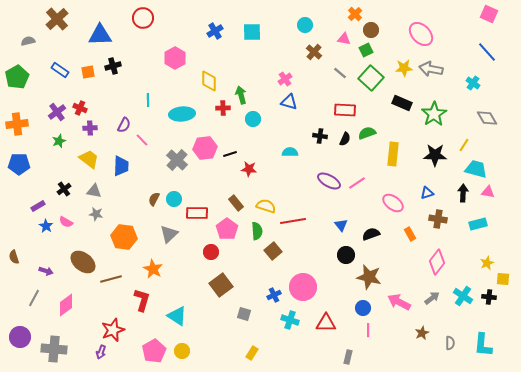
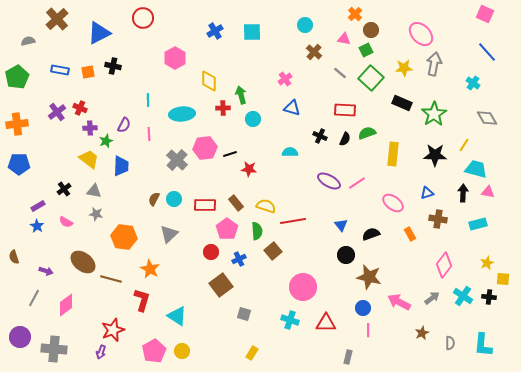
pink square at (489, 14): moved 4 px left
blue triangle at (100, 35): moved 1 px left, 2 px up; rotated 25 degrees counterclockwise
black cross at (113, 66): rotated 28 degrees clockwise
gray arrow at (431, 69): moved 3 px right, 5 px up; rotated 90 degrees clockwise
blue rectangle at (60, 70): rotated 24 degrees counterclockwise
blue triangle at (289, 102): moved 3 px right, 6 px down
black cross at (320, 136): rotated 16 degrees clockwise
pink line at (142, 140): moved 7 px right, 6 px up; rotated 40 degrees clockwise
green star at (59, 141): moved 47 px right
red rectangle at (197, 213): moved 8 px right, 8 px up
blue star at (46, 226): moved 9 px left
pink diamond at (437, 262): moved 7 px right, 3 px down
orange star at (153, 269): moved 3 px left
brown line at (111, 279): rotated 30 degrees clockwise
blue cross at (274, 295): moved 35 px left, 36 px up
